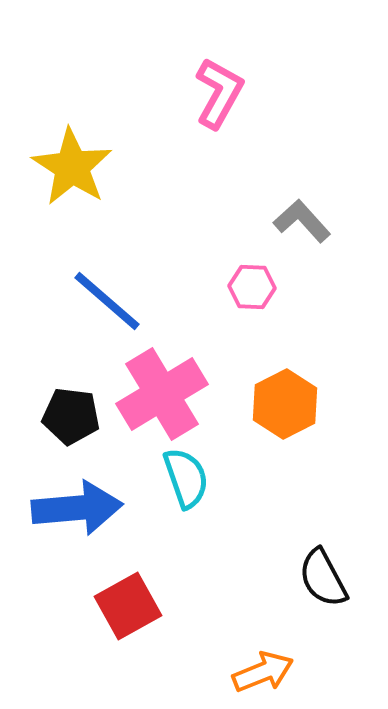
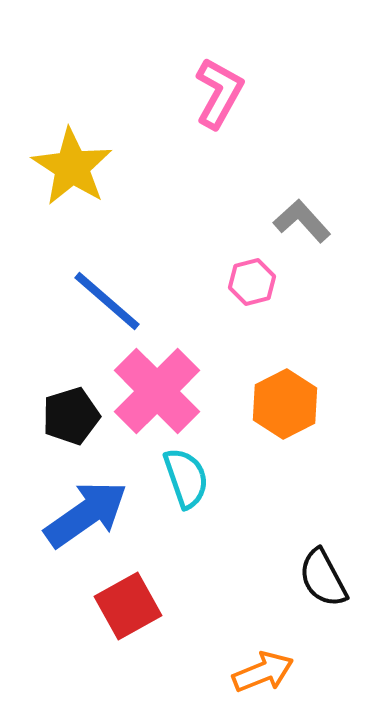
pink hexagon: moved 5 px up; rotated 18 degrees counterclockwise
pink cross: moved 5 px left, 3 px up; rotated 14 degrees counterclockwise
black pentagon: rotated 24 degrees counterclockwise
blue arrow: moved 9 px right, 6 px down; rotated 30 degrees counterclockwise
